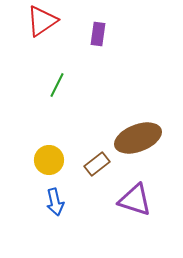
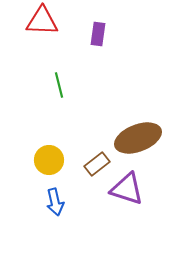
red triangle: rotated 36 degrees clockwise
green line: moved 2 px right; rotated 40 degrees counterclockwise
purple triangle: moved 8 px left, 11 px up
